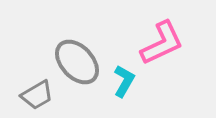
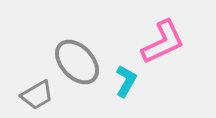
pink L-shape: moved 1 px right, 1 px up
cyan L-shape: moved 2 px right
